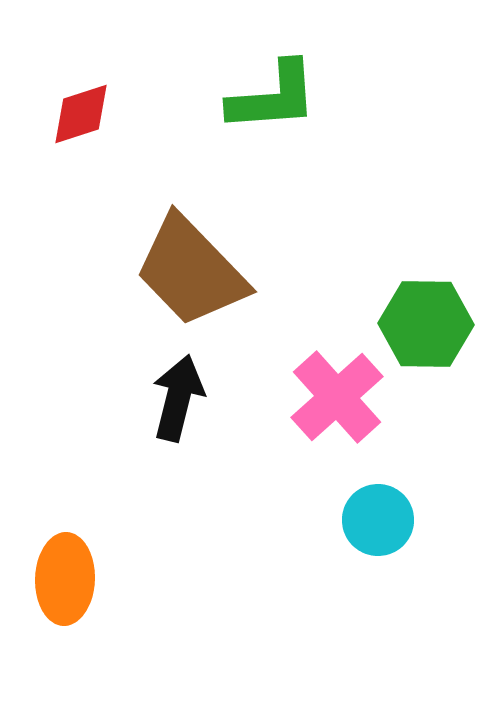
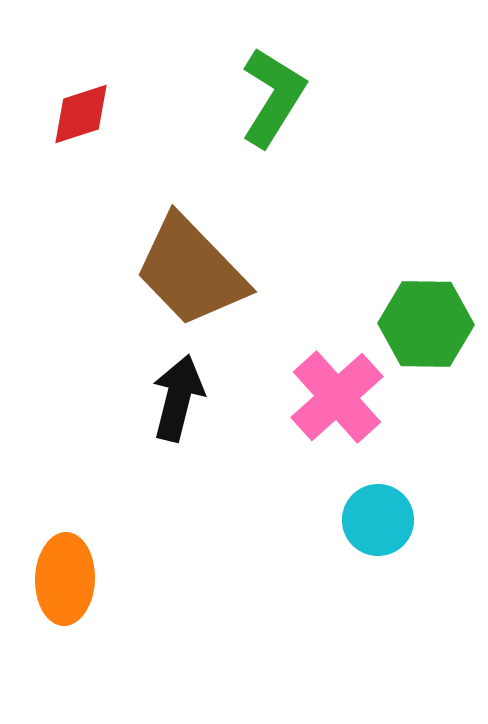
green L-shape: rotated 54 degrees counterclockwise
